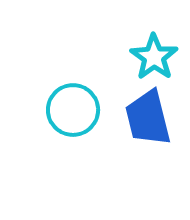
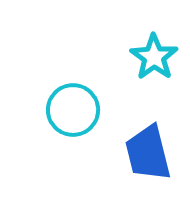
blue trapezoid: moved 35 px down
